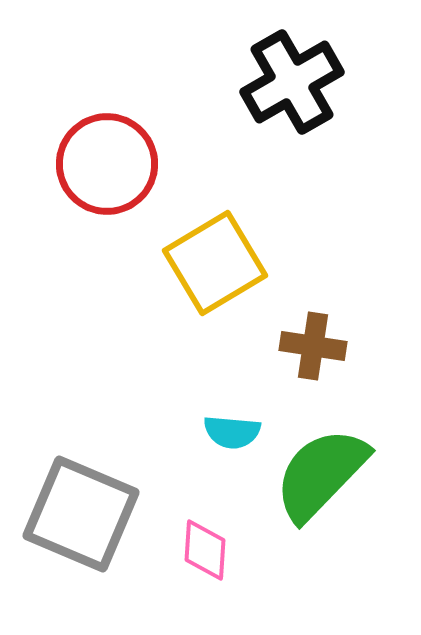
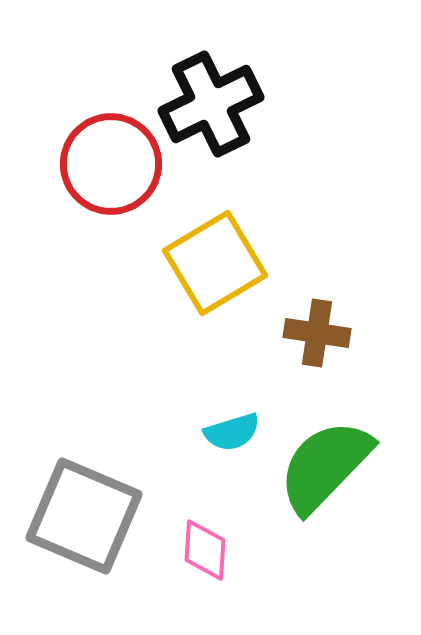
black cross: moved 81 px left, 22 px down; rotated 4 degrees clockwise
red circle: moved 4 px right
brown cross: moved 4 px right, 13 px up
cyan semicircle: rotated 22 degrees counterclockwise
green semicircle: moved 4 px right, 8 px up
gray square: moved 3 px right, 2 px down
